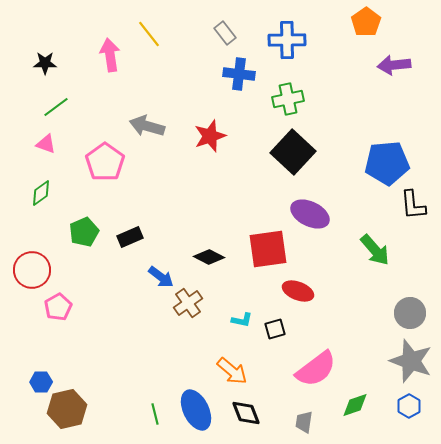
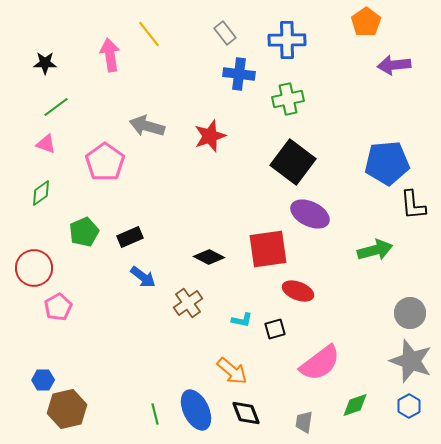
black square at (293, 152): moved 10 px down; rotated 6 degrees counterclockwise
green arrow at (375, 250): rotated 64 degrees counterclockwise
red circle at (32, 270): moved 2 px right, 2 px up
blue arrow at (161, 277): moved 18 px left
pink semicircle at (316, 369): moved 4 px right, 6 px up
blue hexagon at (41, 382): moved 2 px right, 2 px up
